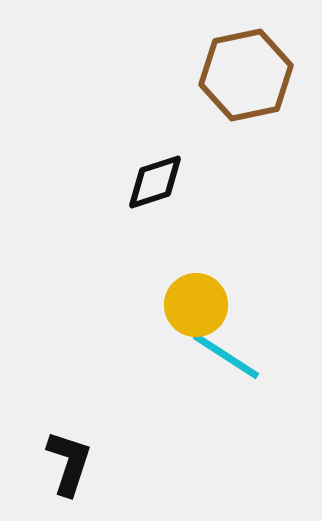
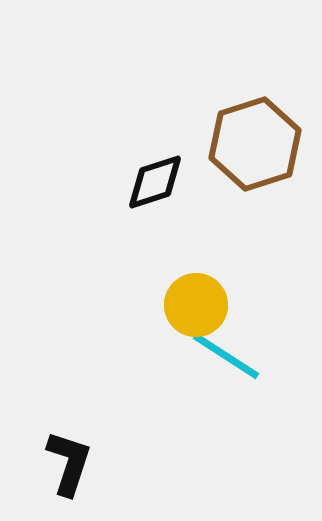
brown hexagon: moved 9 px right, 69 px down; rotated 6 degrees counterclockwise
